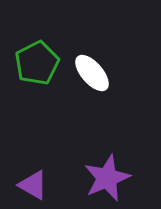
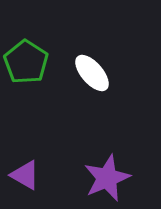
green pentagon: moved 11 px left, 1 px up; rotated 12 degrees counterclockwise
purple triangle: moved 8 px left, 10 px up
